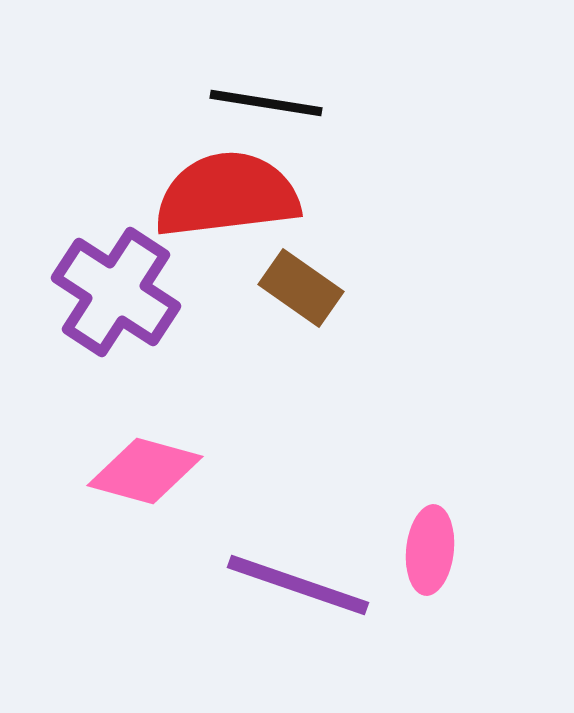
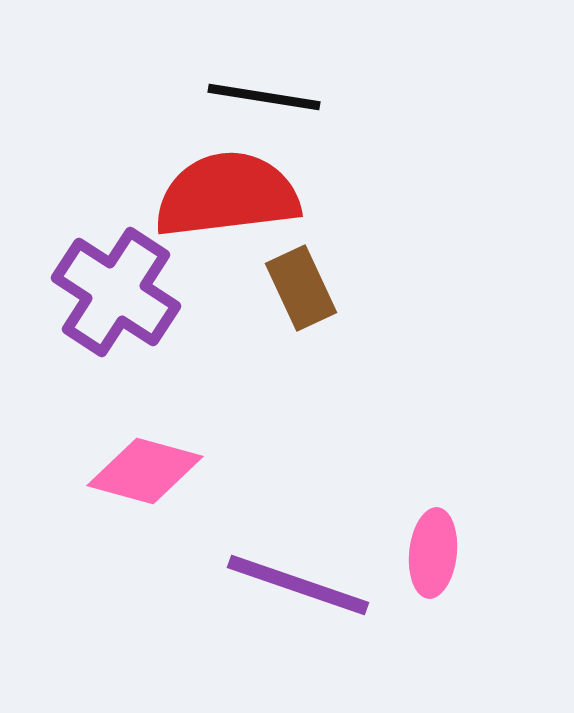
black line: moved 2 px left, 6 px up
brown rectangle: rotated 30 degrees clockwise
pink ellipse: moved 3 px right, 3 px down
